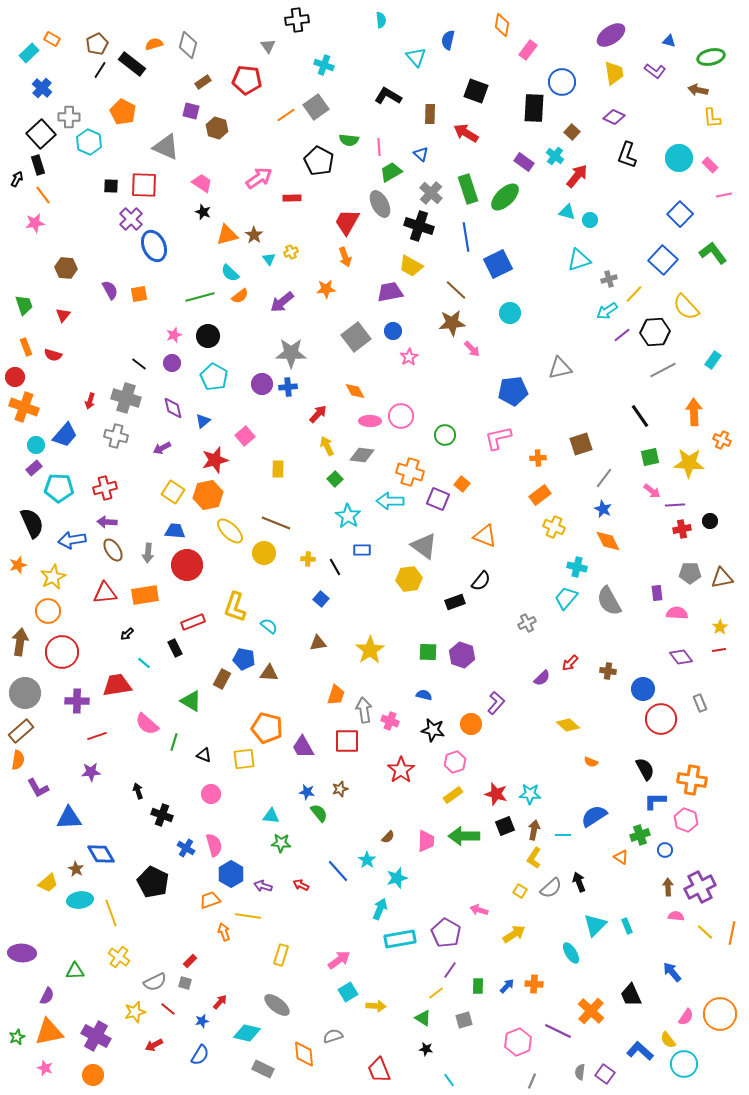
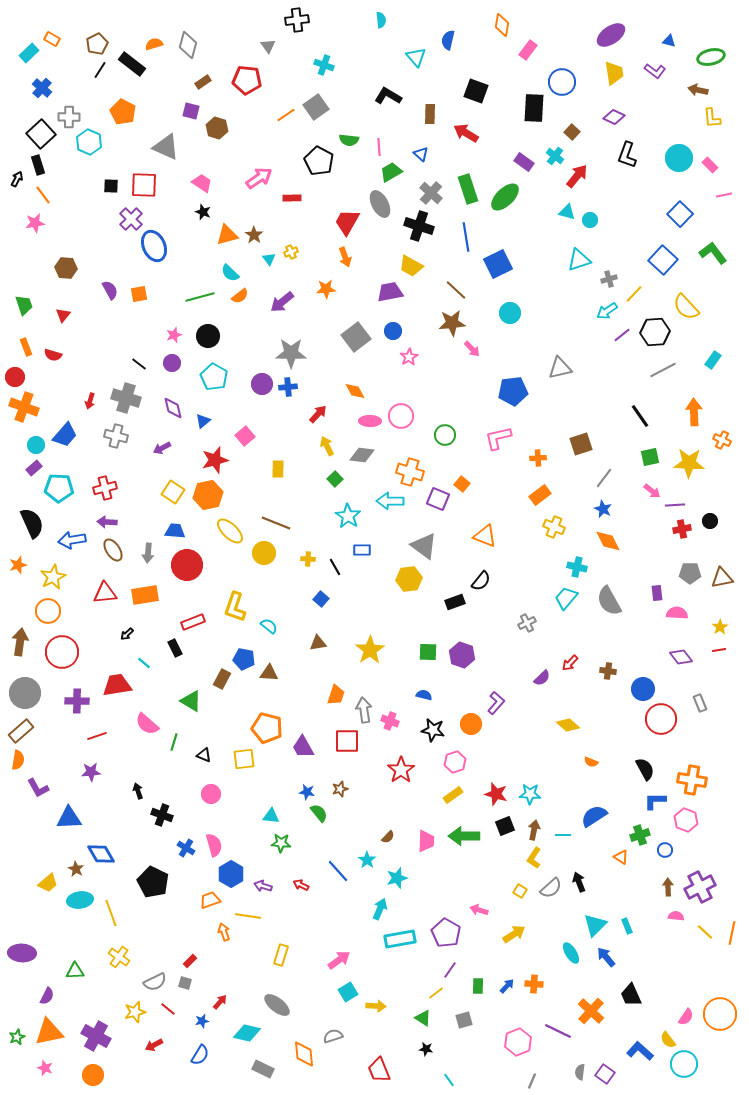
blue arrow at (672, 972): moved 66 px left, 15 px up
